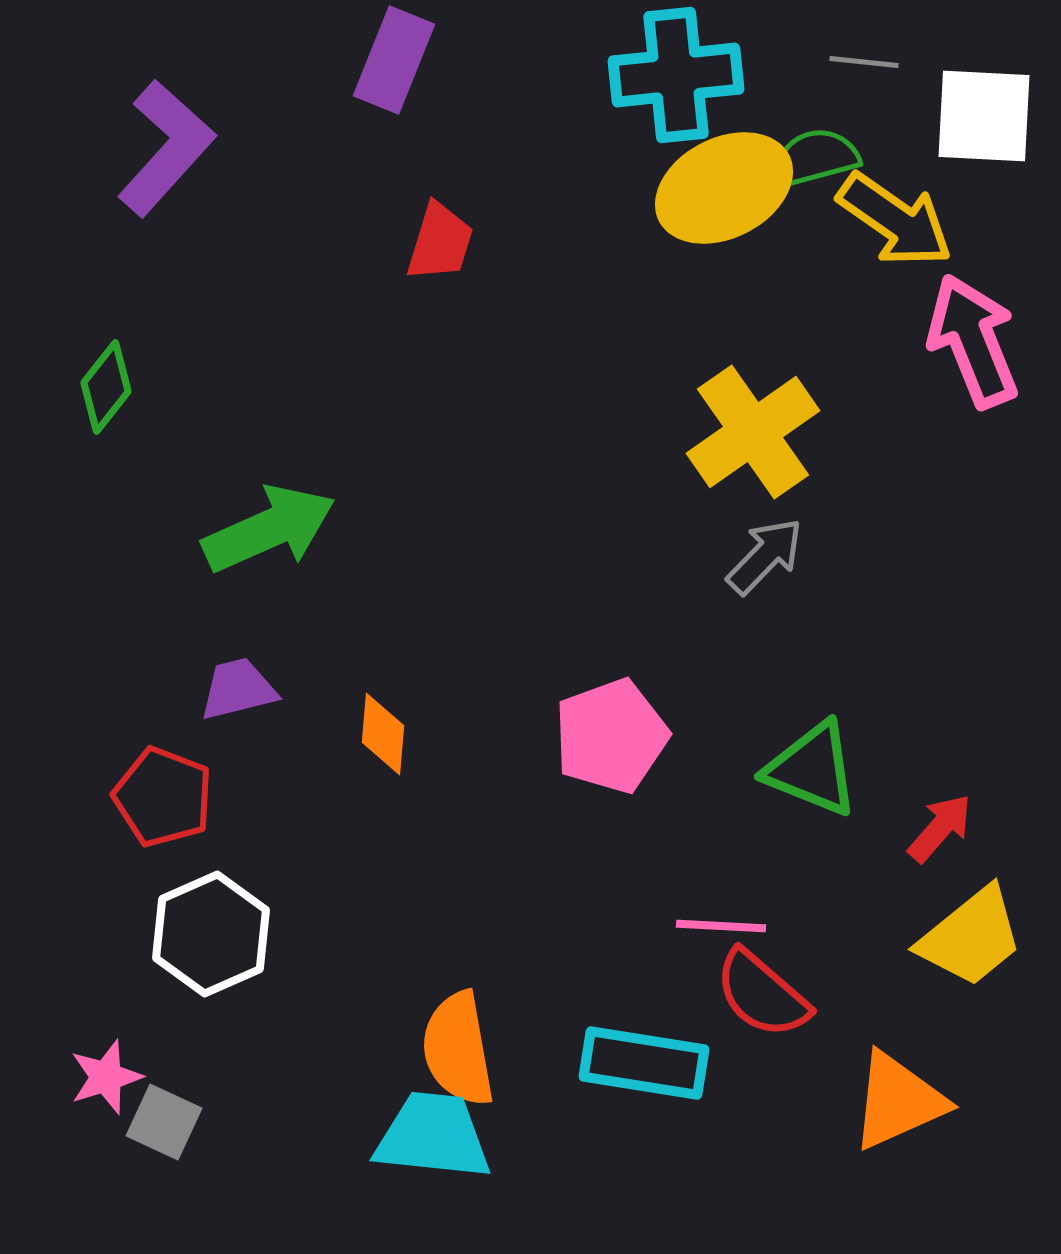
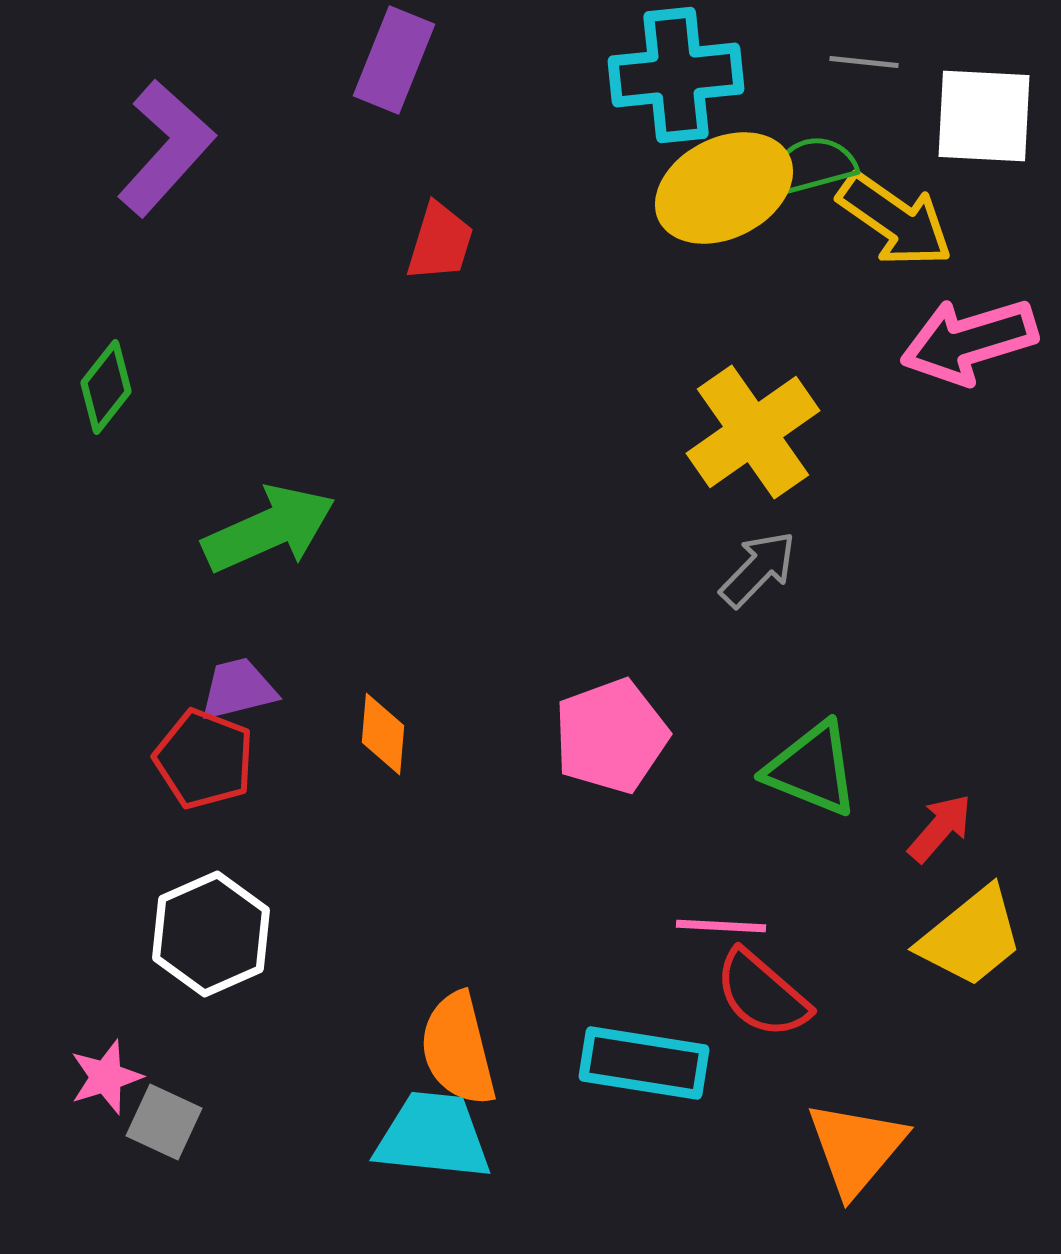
green semicircle: moved 3 px left, 8 px down
pink arrow: moved 4 px left; rotated 85 degrees counterclockwise
gray arrow: moved 7 px left, 13 px down
red pentagon: moved 41 px right, 38 px up
orange semicircle: rotated 4 degrees counterclockwise
orange triangle: moved 42 px left, 47 px down; rotated 26 degrees counterclockwise
